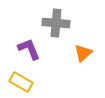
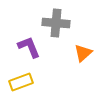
purple L-shape: moved 2 px up
yellow rectangle: rotated 50 degrees counterclockwise
